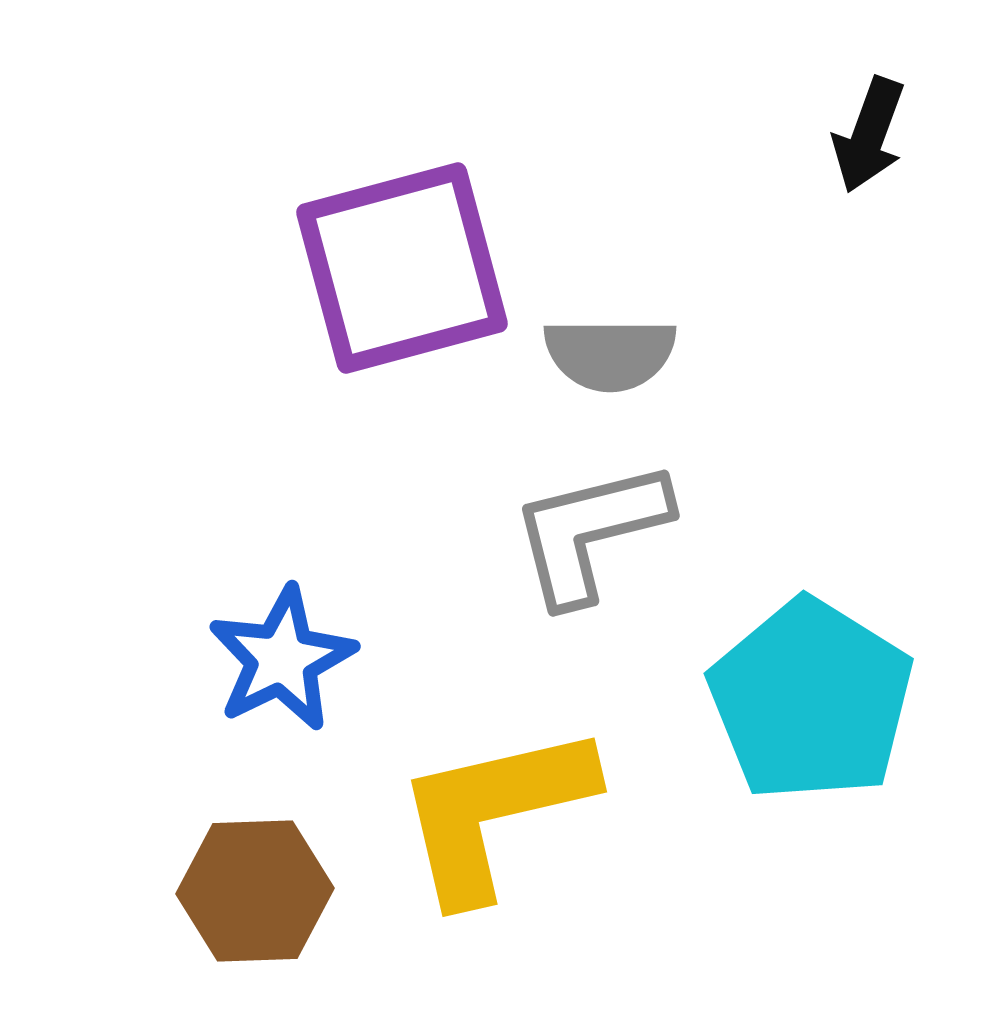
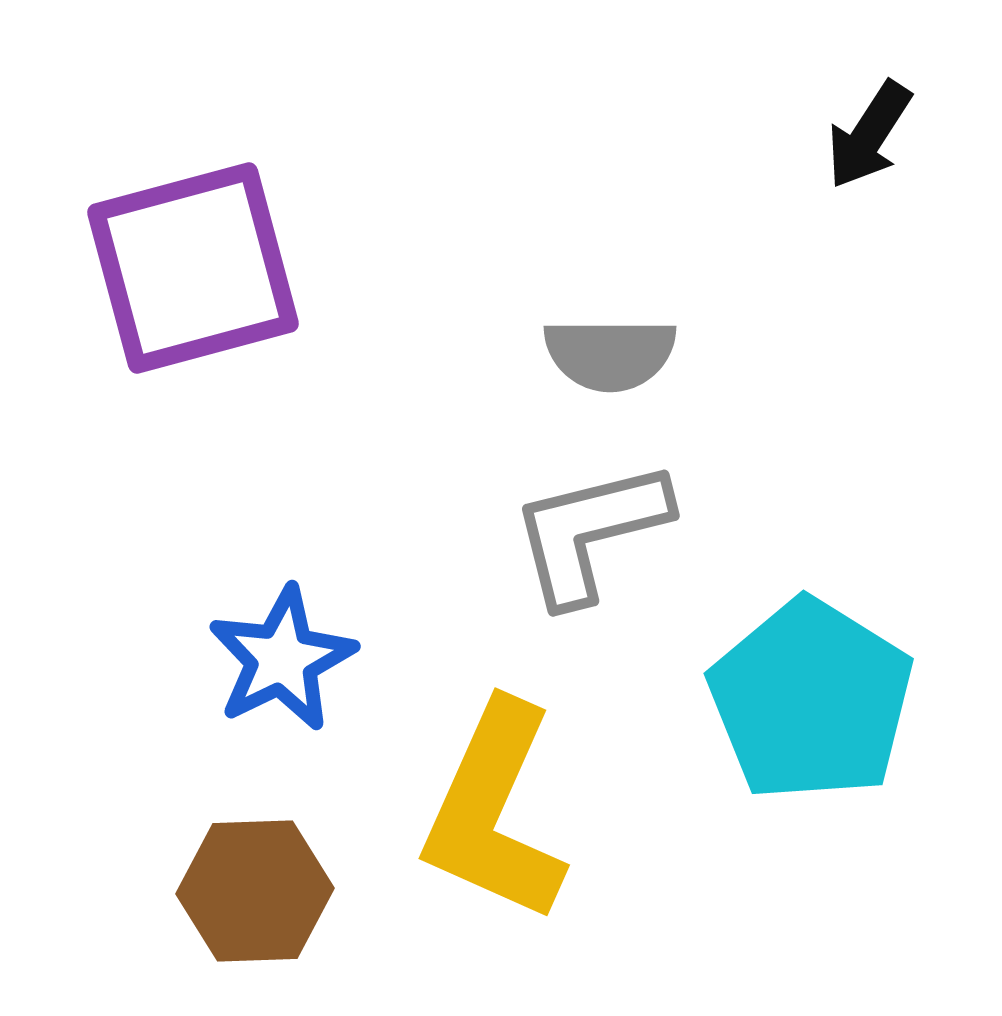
black arrow: rotated 13 degrees clockwise
purple square: moved 209 px left
yellow L-shape: rotated 53 degrees counterclockwise
